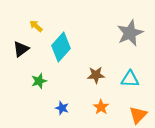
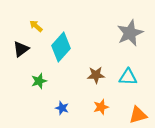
cyan triangle: moved 2 px left, 2 px up
orange star: rotated 21 degrees clockwise
orange triangle: rotated 30 degrees clockwise
